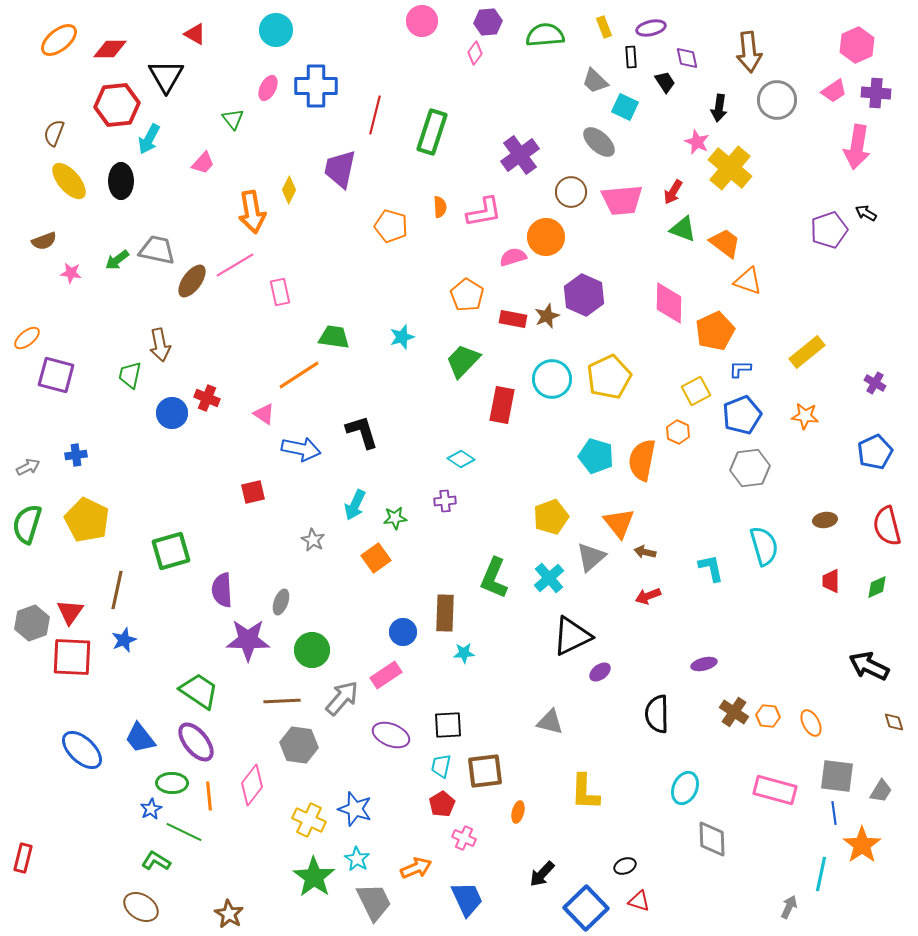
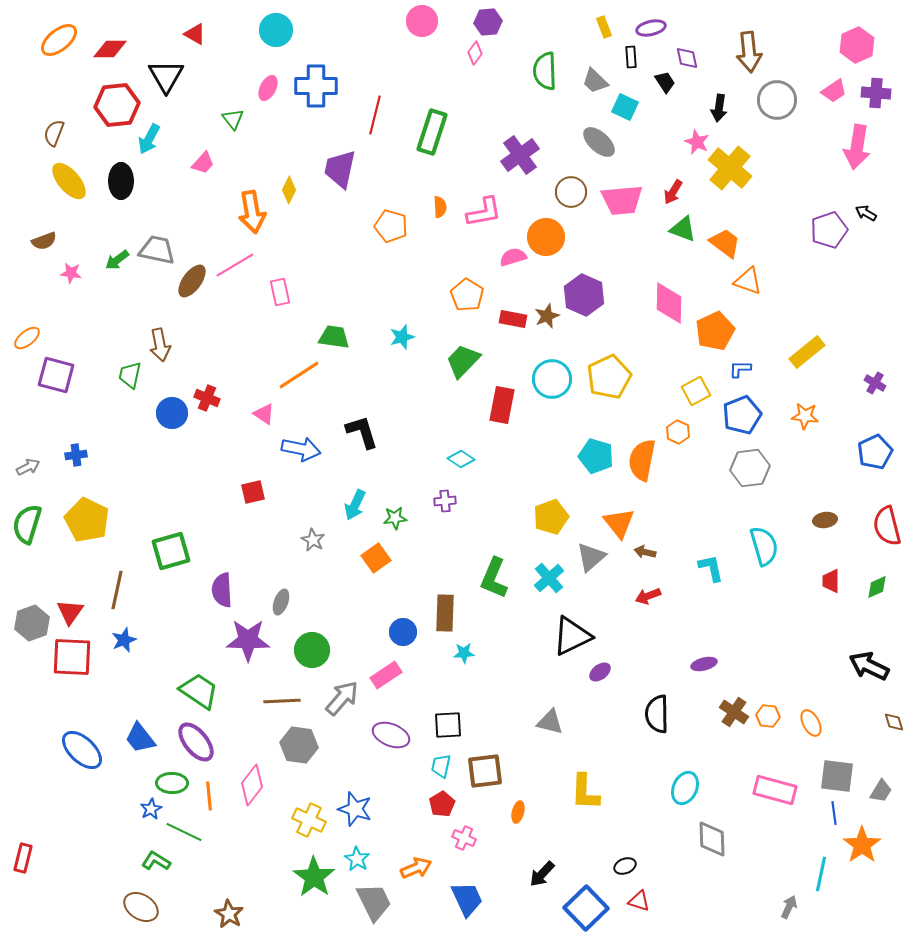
green semicircle at (545, 35): moved 36 px down; rotated 87 degrees counterclockwise
